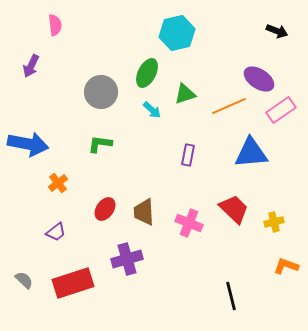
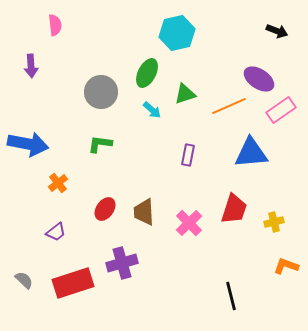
purple arrow: rotated 30 degrees counterclockwise
red trapezoid: rotated 64 degrees clockwise
pink cross: rotated 24 degrees clockwise
purple cross: moved 5 px left, 4 px down
